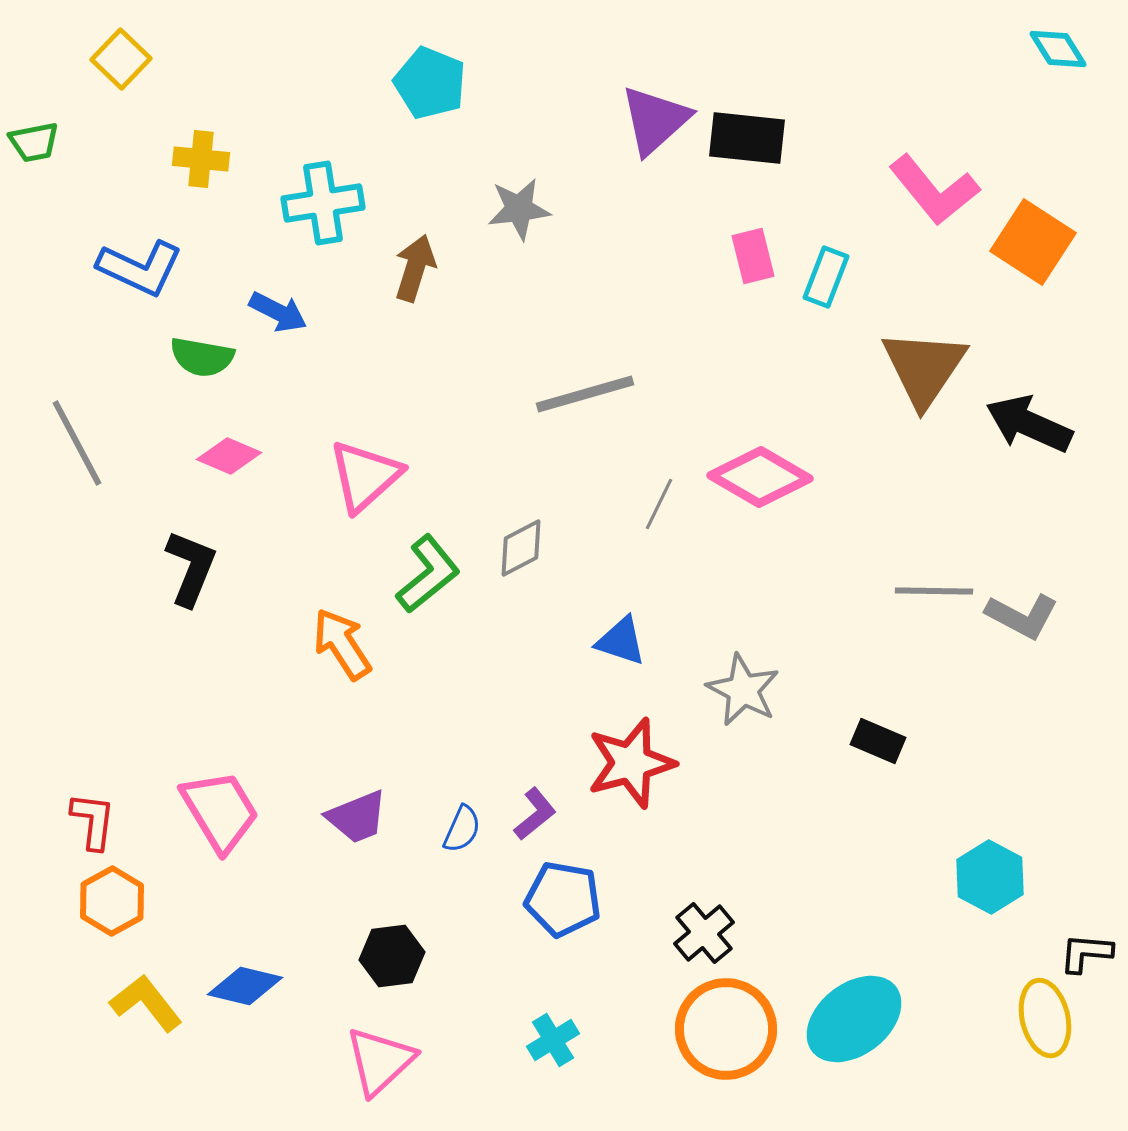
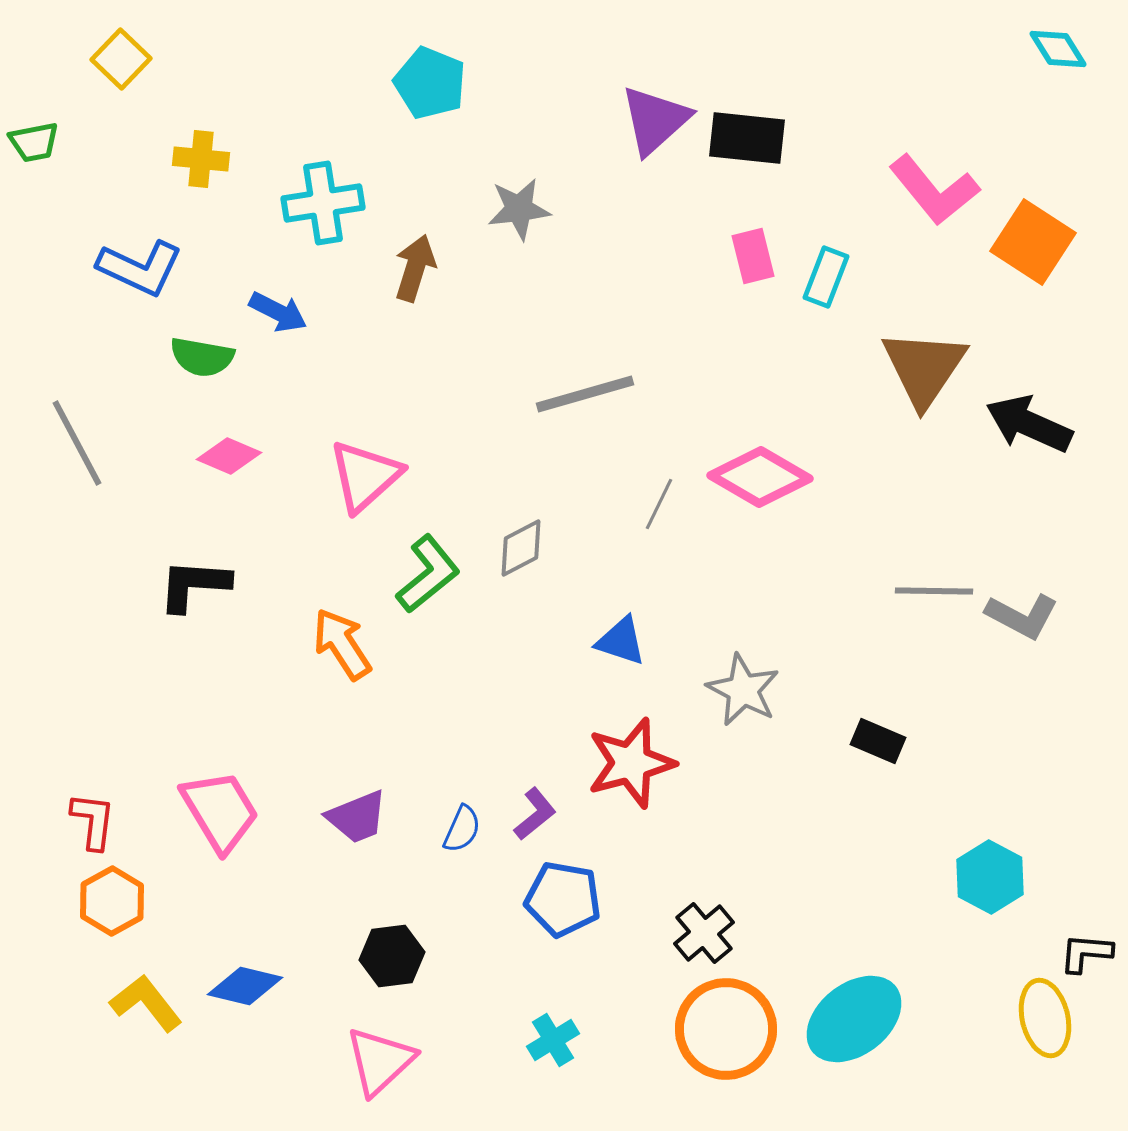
black L-shape at (191, 568): moved 3 px right, 17 px down; rotated 108 degrees counterclockwise
